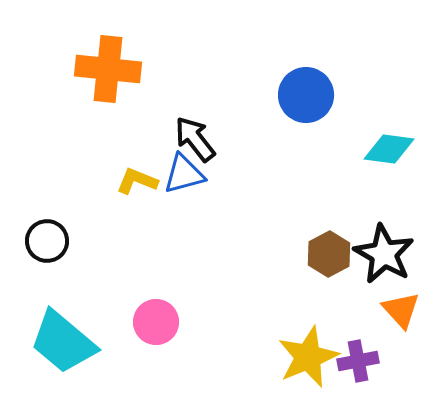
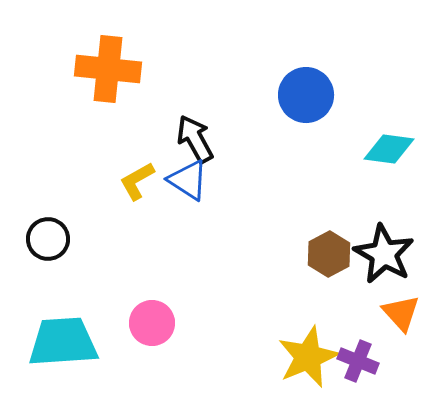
black arrow: rotated 9 degrees clockwise
blue triangle: moved 4 px right, 6 px down; rotated 48 degrees clockwise
yellow L-shape: rotated 51 degrees counterclockwise
black circle: moved 1 px right, 2 px up
orange triangle: moved 3 px down
pink circle: moved 4 px left, 1 px down
cyan trapezoid: rotated 136 degrees clockwise
purple cross: rotated 33 degrees clockwise
